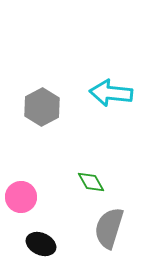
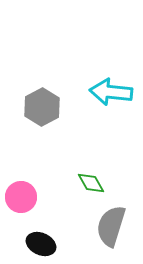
cyan arrow: moved 1 px up
green diamond: moved 1 px down
gray semicircle: moved 2 px right, 2 px up
